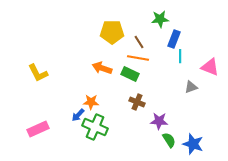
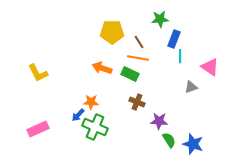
pink triangle: rotated 12 degrees clockwise
